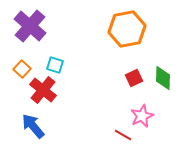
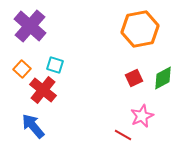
orange hexagon: moved 13 px right
green diamond: rotated 60 degrees clockwise
